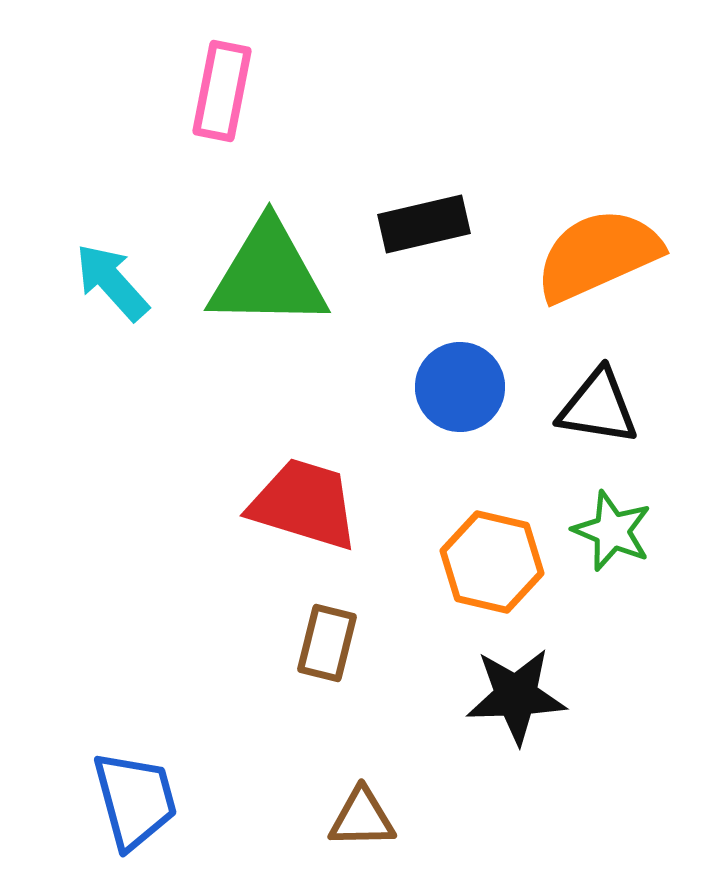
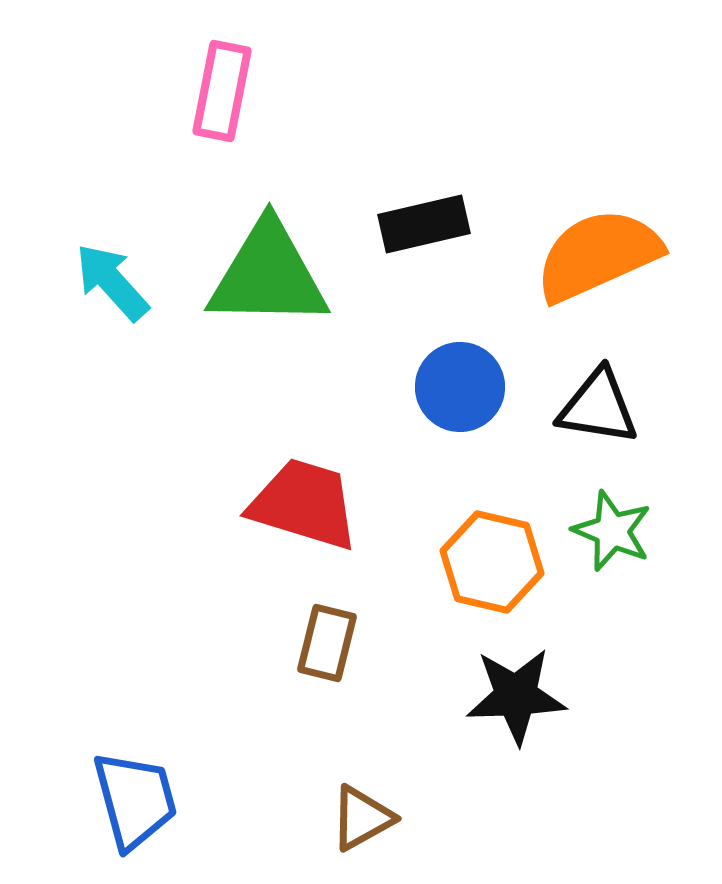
brown triangle: rotated 28 degrees counterclockwise
